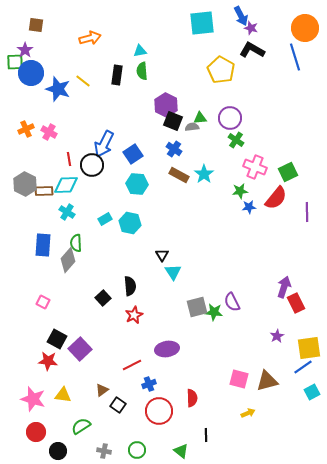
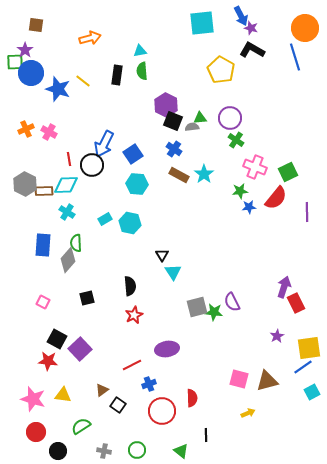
black square at (103, 298): moved 16 px left; rotated 28 degrees clockwise
red circle at (159, 411): moved 3 px right
